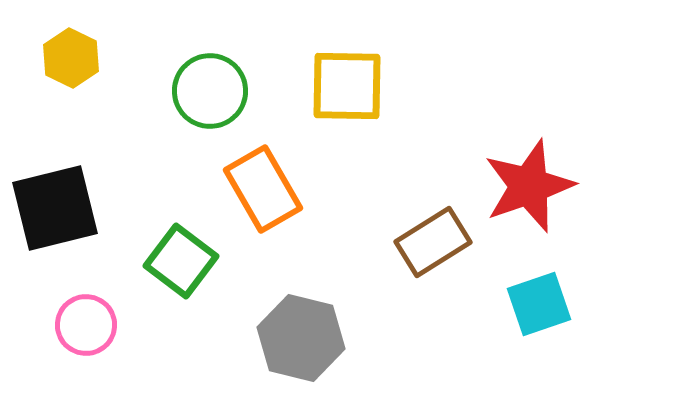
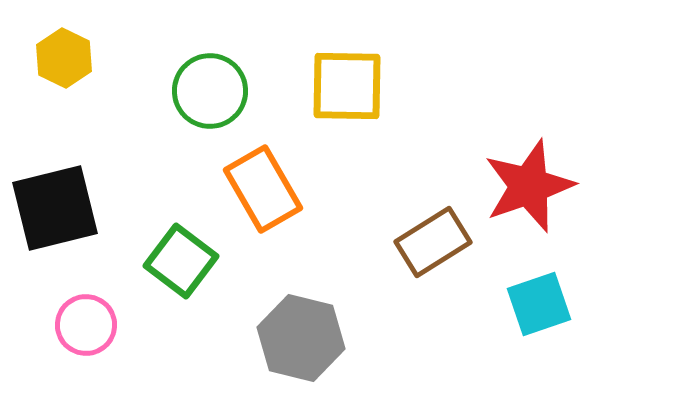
yellow hexagon: moved 7 px left
